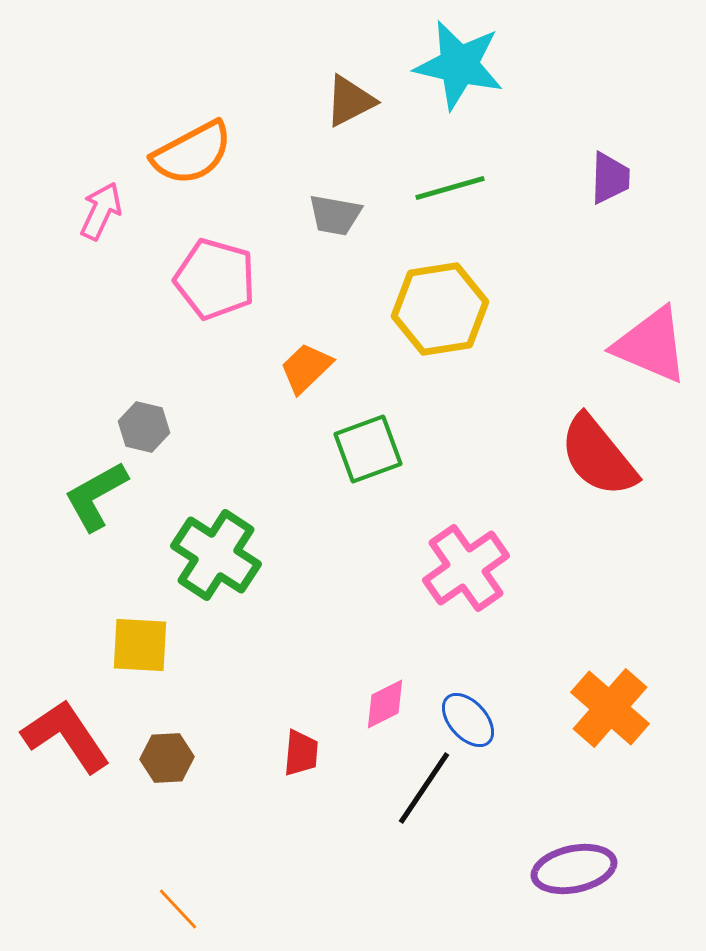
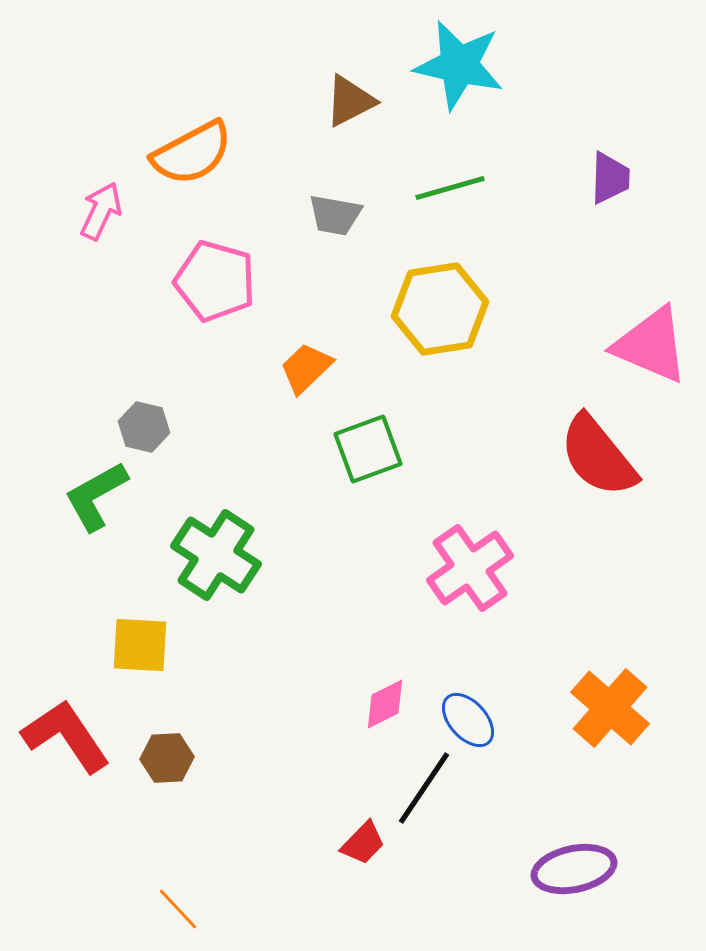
pink pentagon: moved 2 px down
pink cross: moved 4 px right
red trapezoid: moved 62 px right, 90 px down; rotated 39 degrees clockwise
